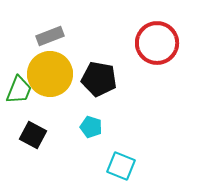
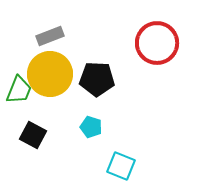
black pentagon: moved 2 px left; rotated 8 degrees counterclockwise
